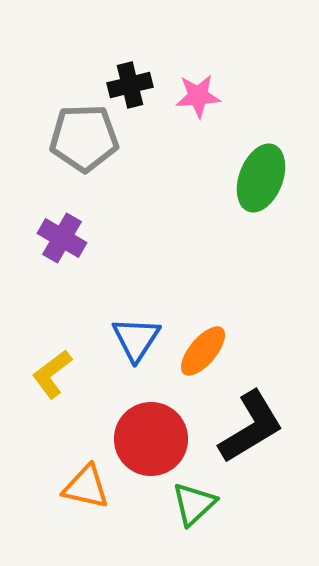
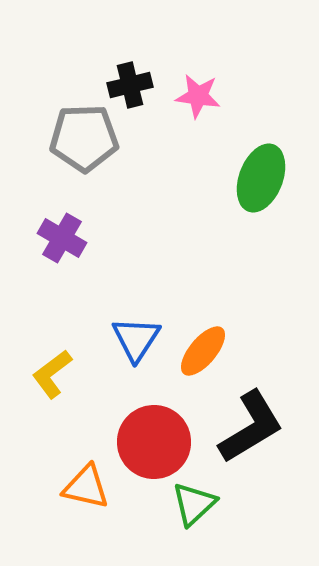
pink star: rotated 12 degrees clockwise
red circle: moved 3 px right, 3 px down
